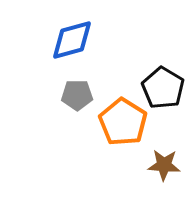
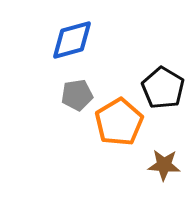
gray pentagon: rotated 8 degrees counterclockwise
orange pentagon: moved 4 px left; rotated 9 degrees clockwise
